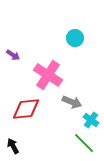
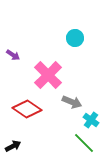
pink cross: rotated 12 degrees clockwise
red diamond: moved 1 px right; rotated 40 degrees clockwise
black arrow: rotated 91 degrees clockwise
